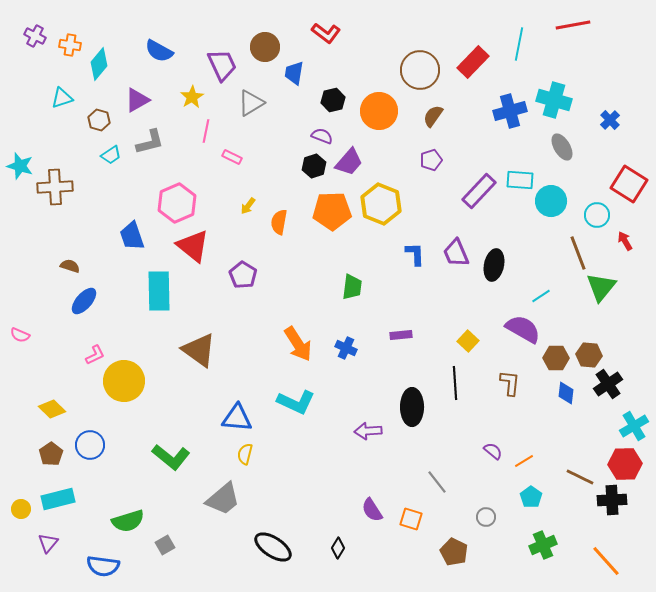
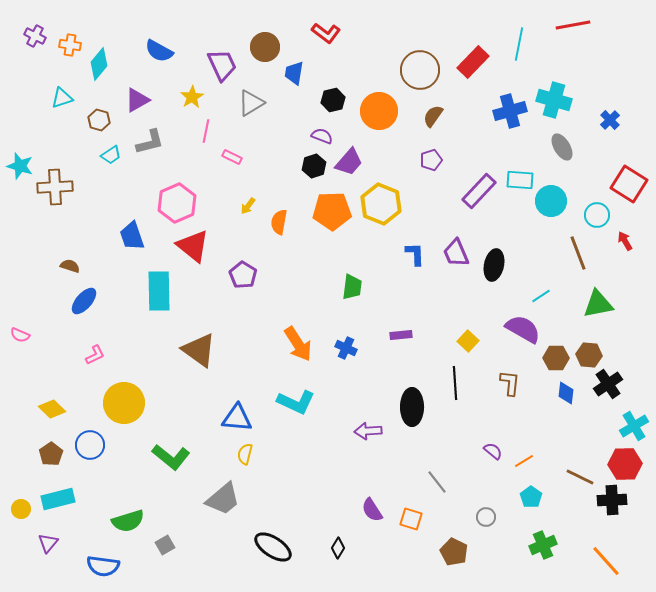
green triangle at (601, 287): moved 3 px left, 17 px down; rotated 40 degrees clockwise
yellow circle at (124, 381): moved 22 px down
